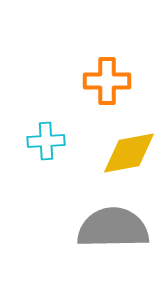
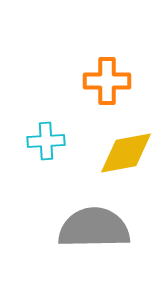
yellow diamond: moved 3 px left
gray semicircle: moved 19 px left
